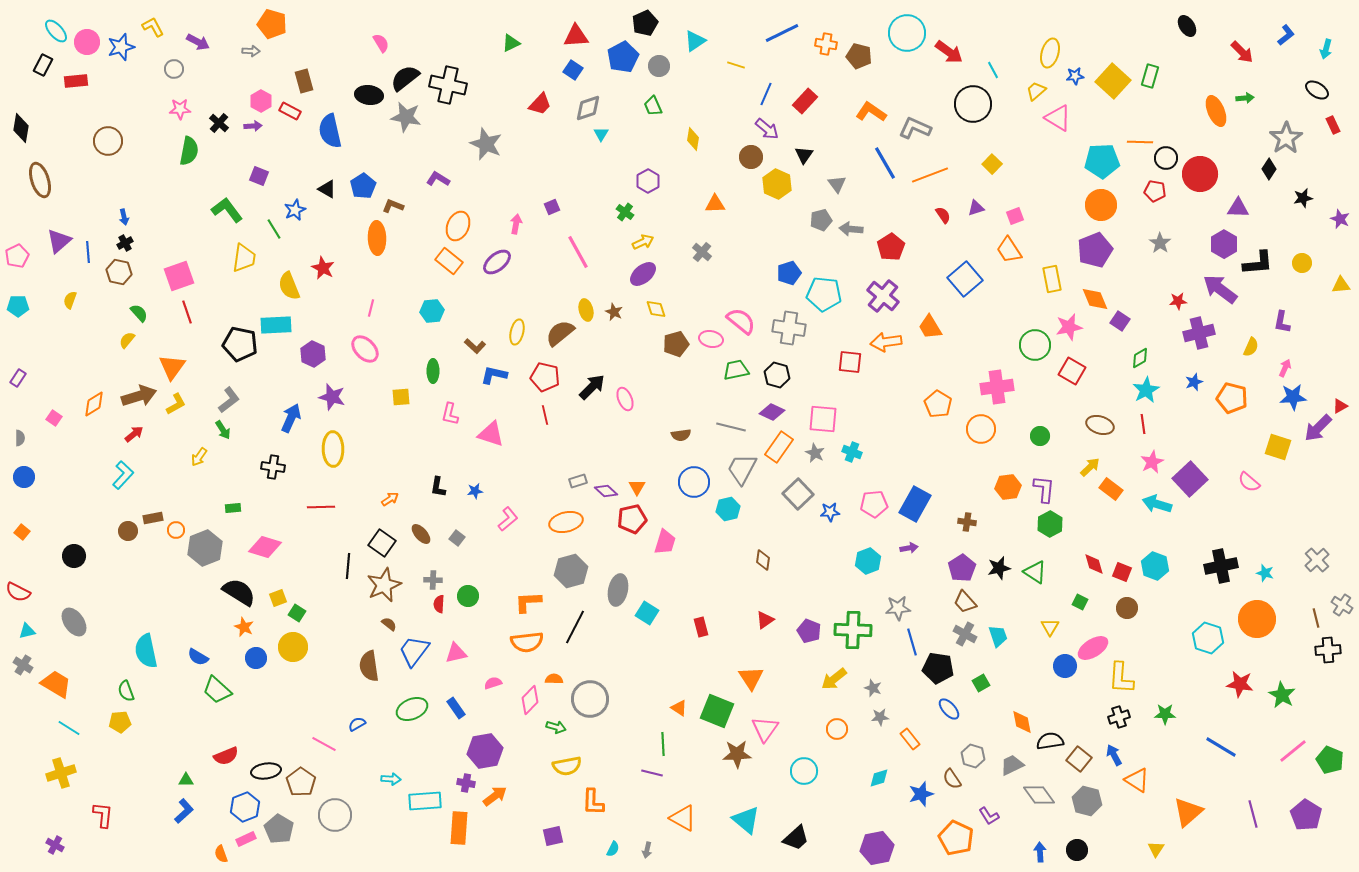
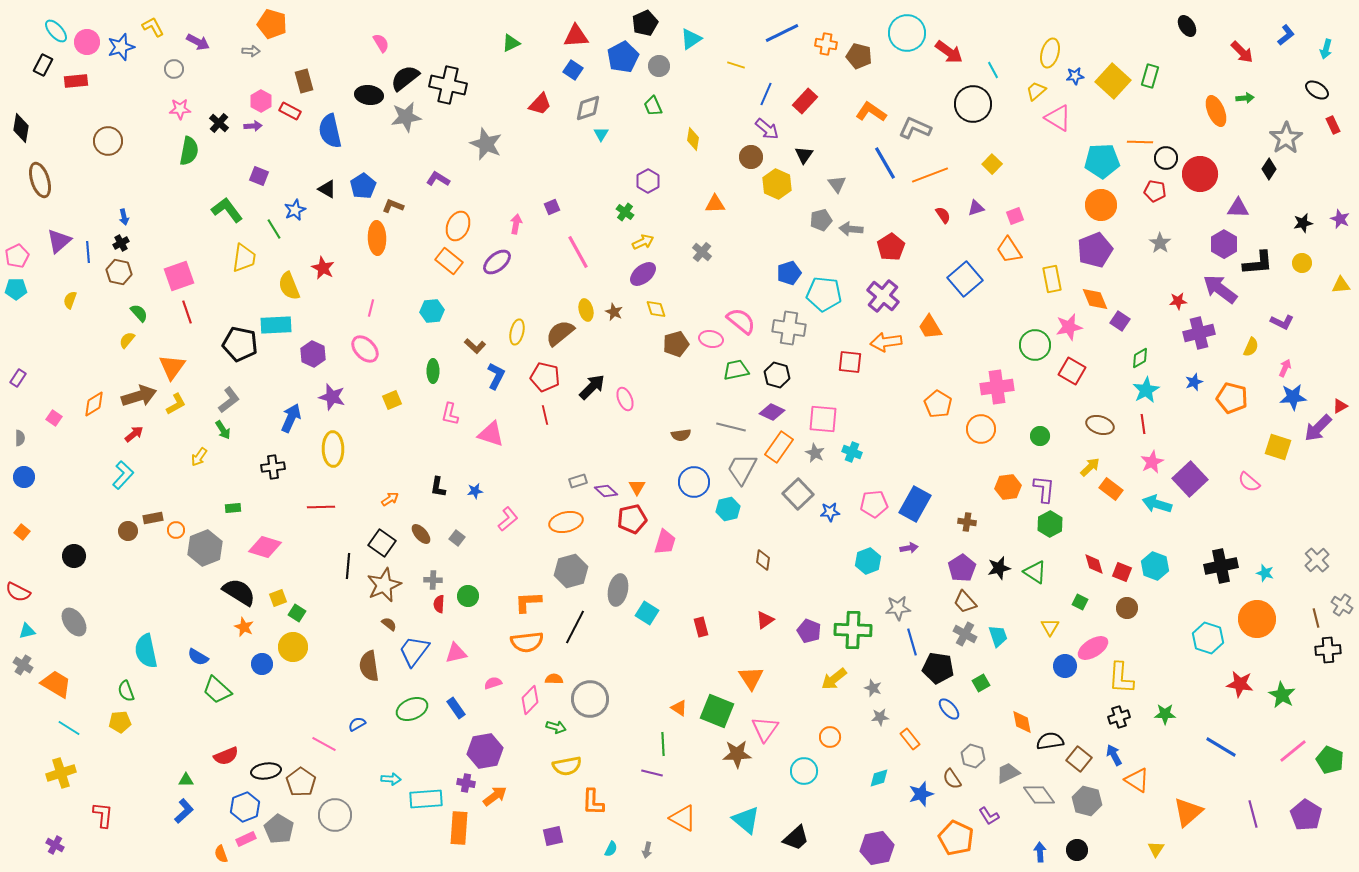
cyan triangle at (695, 41): moved 4 px left, 2 px up
gray star at (406, 117): rotated 20 degrees counterclockwise
black star at (1303, 198): moved 25 px down
black cross at (125, 243): moved 4 px left
cyan pentagon at (18, 306): moved 2 px left, 17 px up
purple L-shape at (1282, 322): rotated 75 degrees counterclockwise
blue L-shape at (494, 375): moved 2 px right, 1 px down; rotated 104 degrees clockwise
yellow square at (401, 397): moved 9 px left, 3 px down; rotated 18 degrees counterclockwise
black cross at (273, 467): rotated 15 degrees counterclockwise
blue circle at (256, 658): moved 6 px right, 6 px down
orange circle at (837, 729): moved 7 px left, 8 px down
gray trapezoid at (1012, 765): moved 4 px left, 8 px down
cyan rectangle at (425, 801): moved 1 px right, 2 px up
cyan semicircle at (613, 849): moved 2 px left
